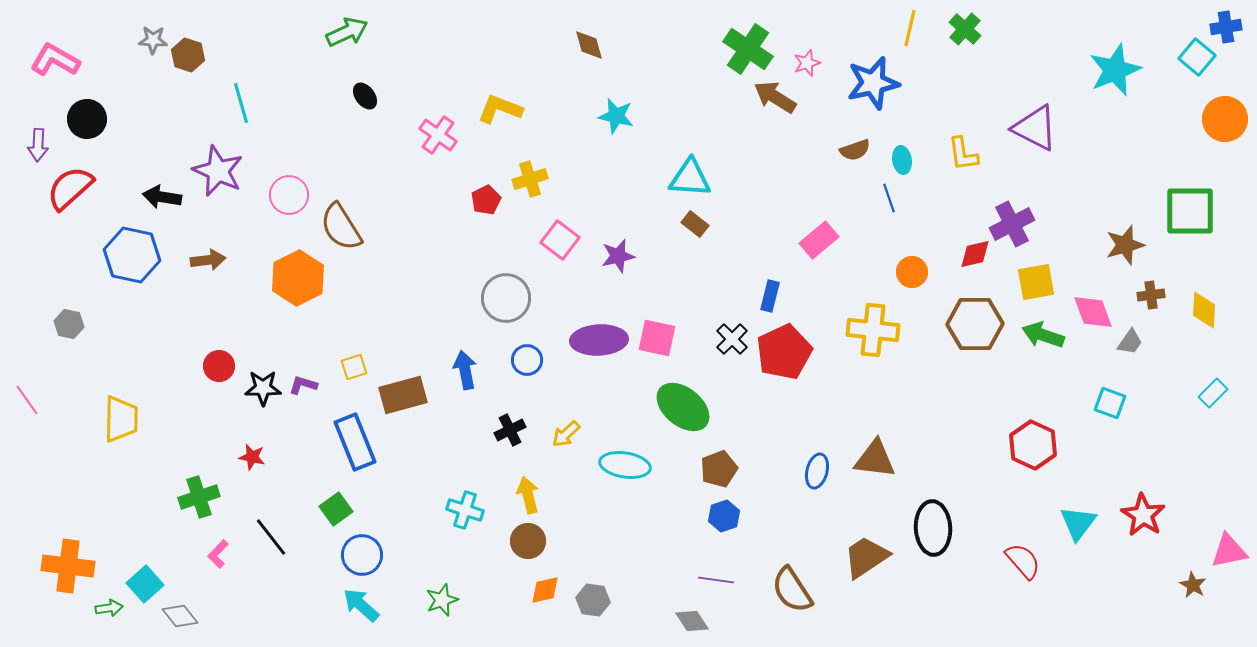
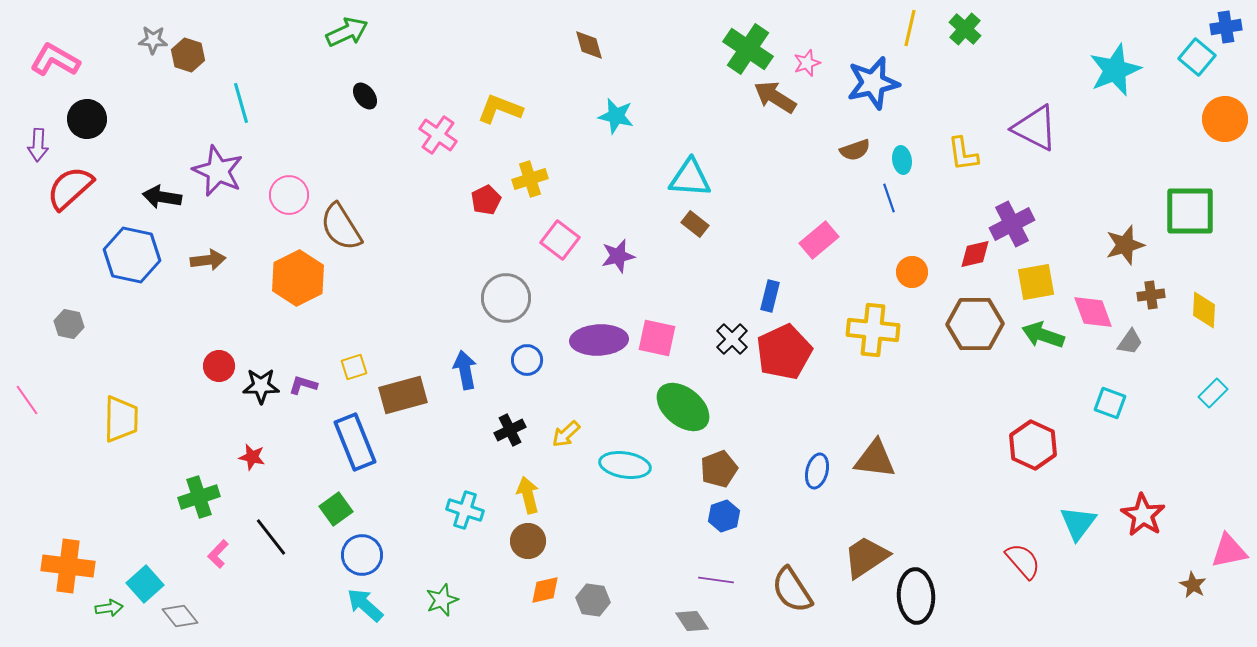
black star at (263, 388): moved 2 px left, 2 px up
black ellipse at (933, 528): moved 17 px left, 68 px down
cyan arrow at (361, 605): moved 4 px right
